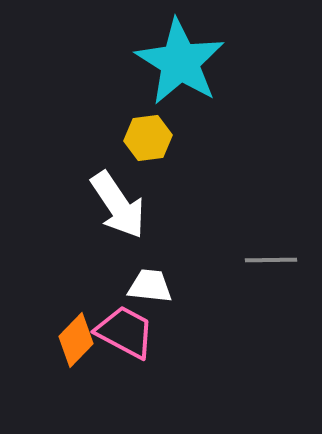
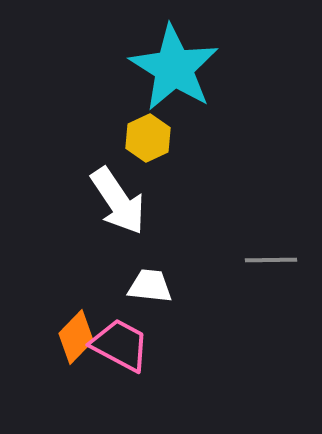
cyan star: moved 6 px left, 6 px down
yellow hexagon: rotated 18 degrees counterclockwise
white arrow: moved 4 px up
pink trapezoid: moved 5 px left, 13 px down
orange diamond: moved 3 px up
